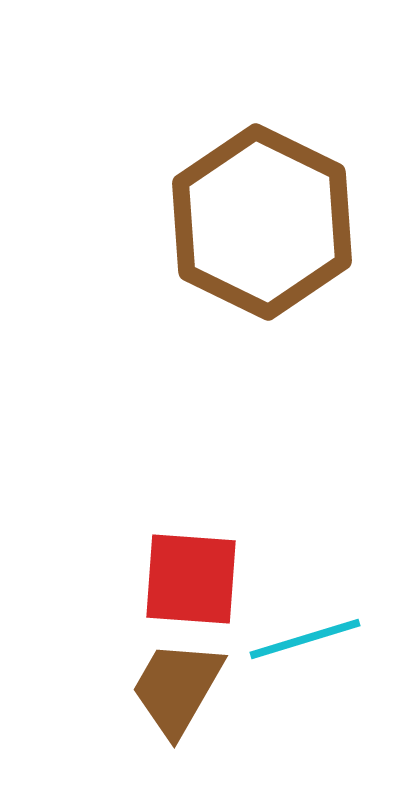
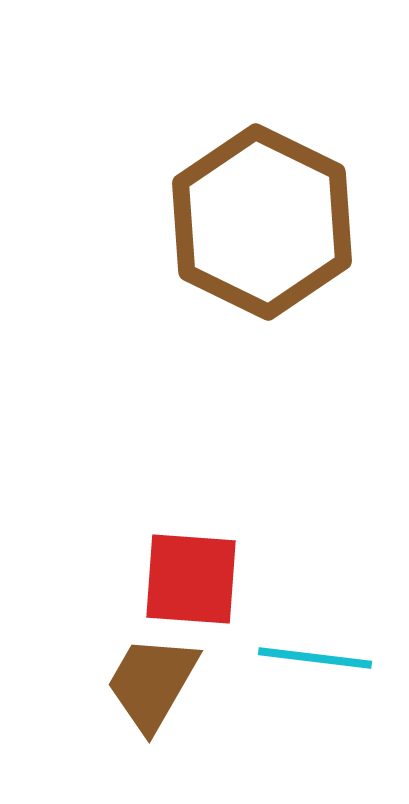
cyan line: moved 10 px right, 19 px down; rotated 24 degrees clockwise
brown trapezoid: moved 25 px left, 5 px up
